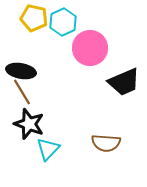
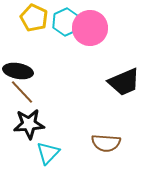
yellow pentagon: rotated 12 degrees clockwise
cyan hexagon: moved 3 px right
pink circle: moved 20 px up
black ellipse: moved 3 px left
brown line: rotated 12 degrees counterclockwise
black star: rotated 24 degrees counterclockwise
cyan triangle: moved 4 px down
